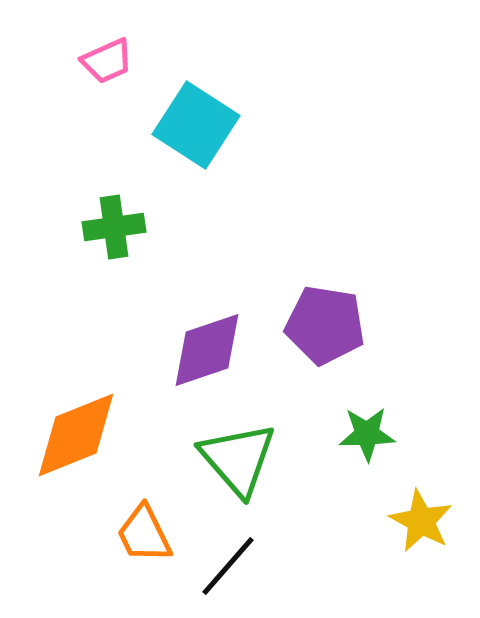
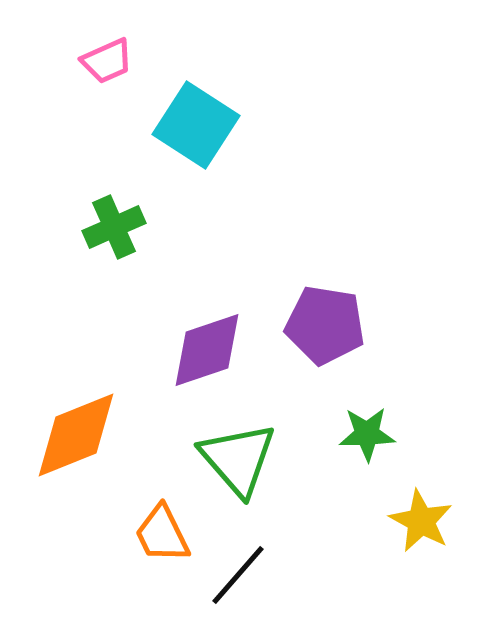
green cross: rotated 16 degrees counterclockwise
orange trapezoid: moved 18 px right
black line: moved 10 px right, 9 px down
